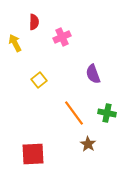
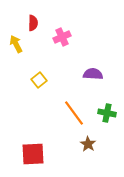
red semicircle: moved 1 px left, 1 px down
yellow arrow: moved 1 px right, 1 px down
purple semicircle: rotated 114 degrees clockwise
